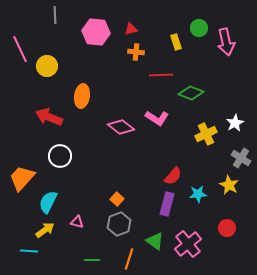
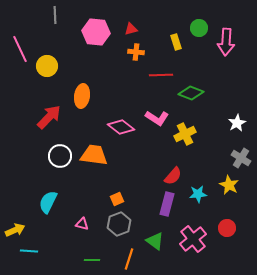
pink arrow: rotated 16 degrees clockwise
red arrow: rotated 112 degrees clockwise
white star: moved 2 px right
yellow cross: moved 21 px left
orange trapezoid: moved 72 px right, 23 px up; rotated 56 degrees clockwise
orange square: rotated 24 degrees clockwise
pink triangle: moved 5 px right, 2 px down
yellow arrow: moved 30 px left; rotated 12 degrees clockwise
pink cross: moved 5 px right, 5 px up
